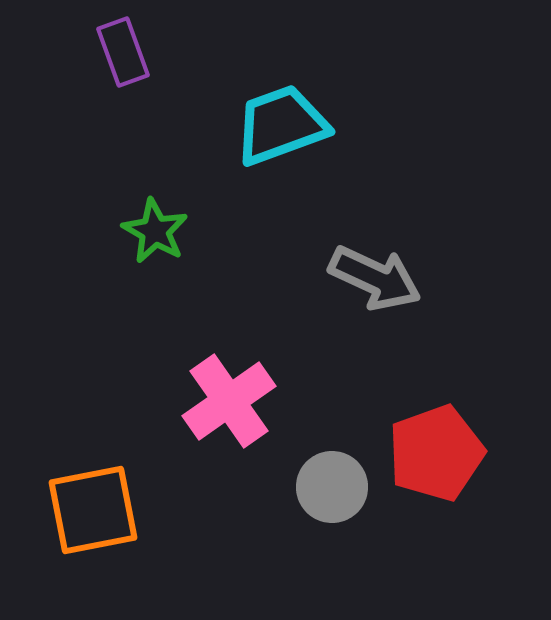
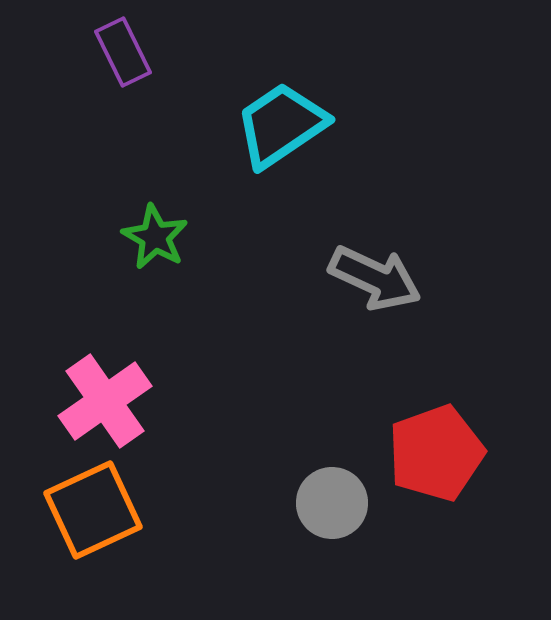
purple rectangle: rotated 6 degrees counterclockwise
cyan trapezoid: rotated 14 degrees counterclockwise
green star: moved 6 px down
pink cross: moved 124 px left
gray circle: moved 16 px down
orange square: rotated 14 degrees counterclockwise
